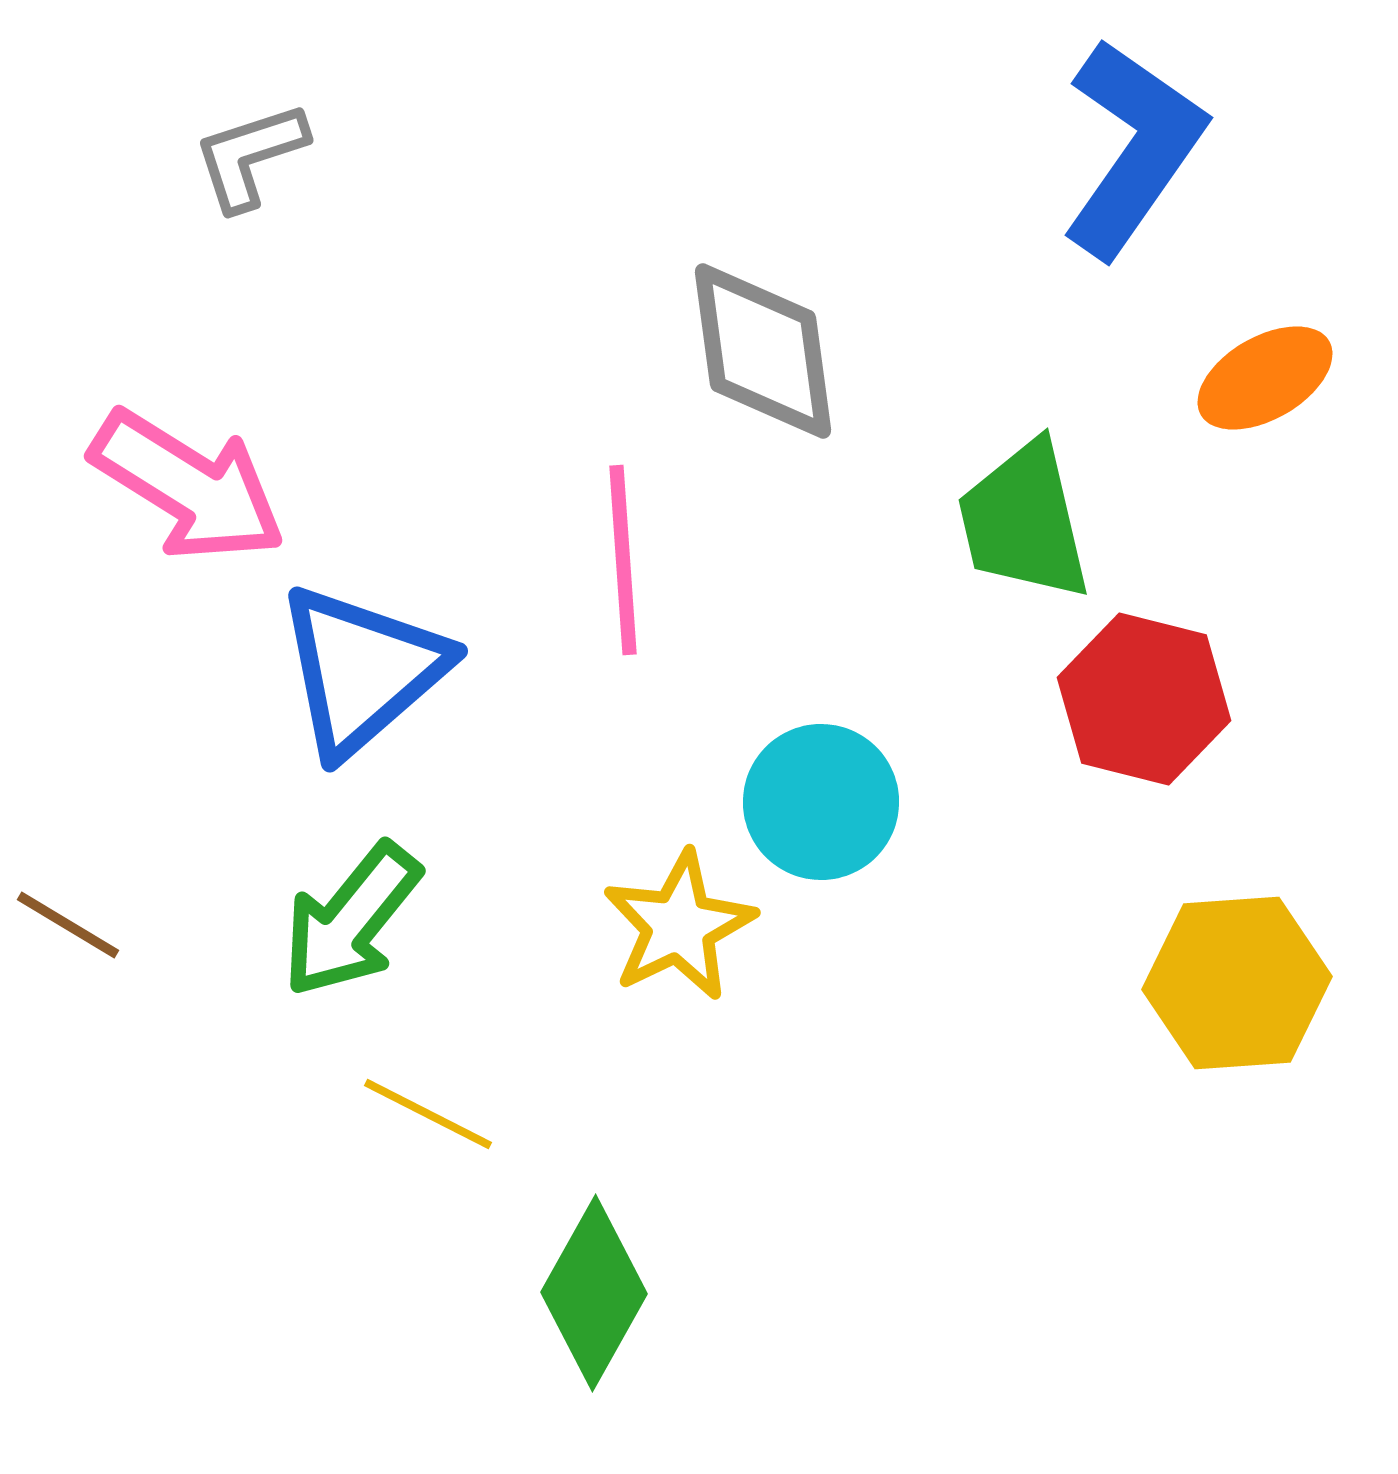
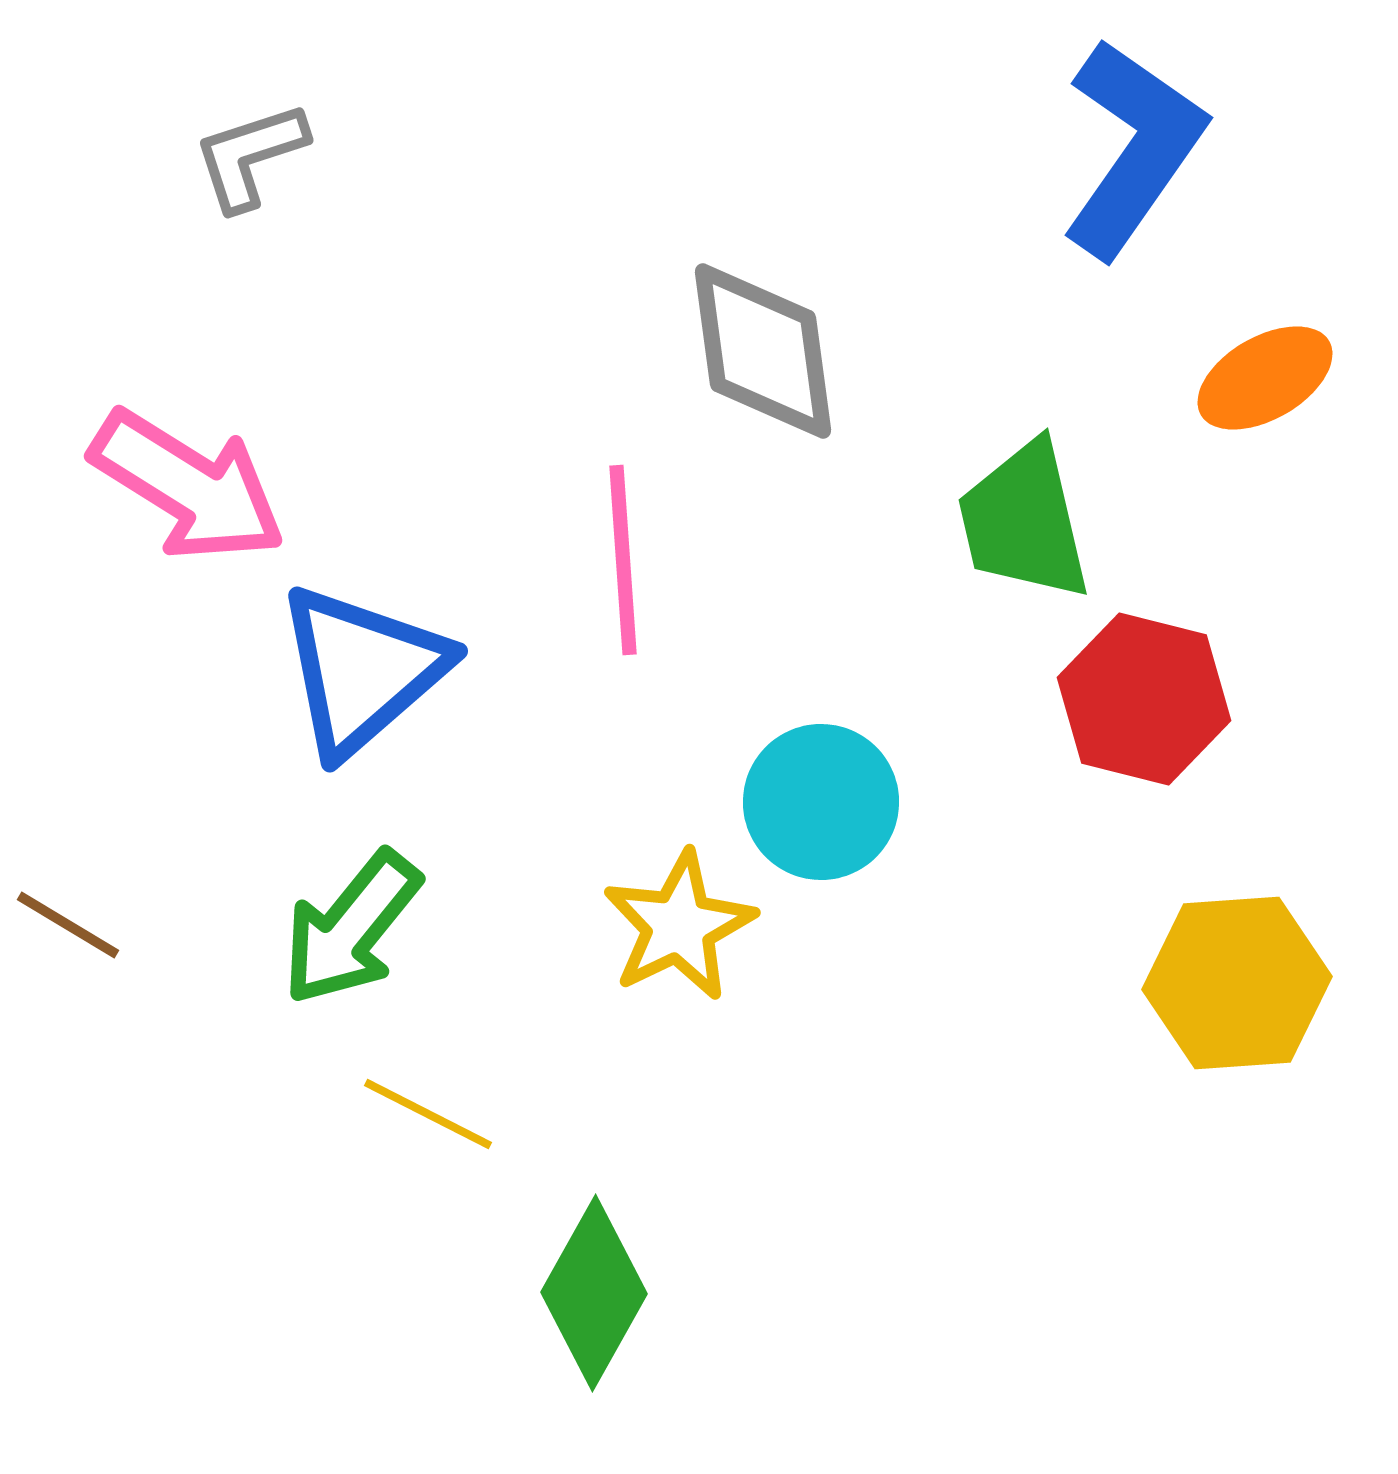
green arrow: moved 8 px down
